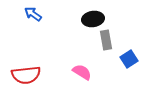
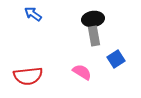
gray rectangle: moved 12 px left, 4 px up
blue square: moved 13 px left
red semicircle: moved 2 px right, 1 px down
